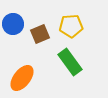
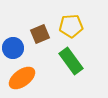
blue circle: moved 24 px down
green rectangle: moved 1 px right, 1 px up
orange ellipse: rotated 16 degrees clockwise
